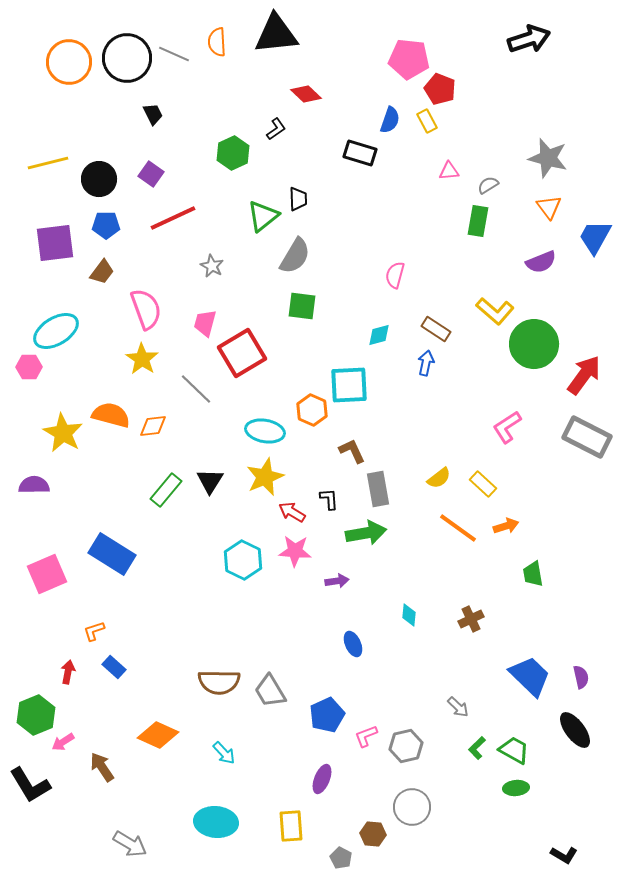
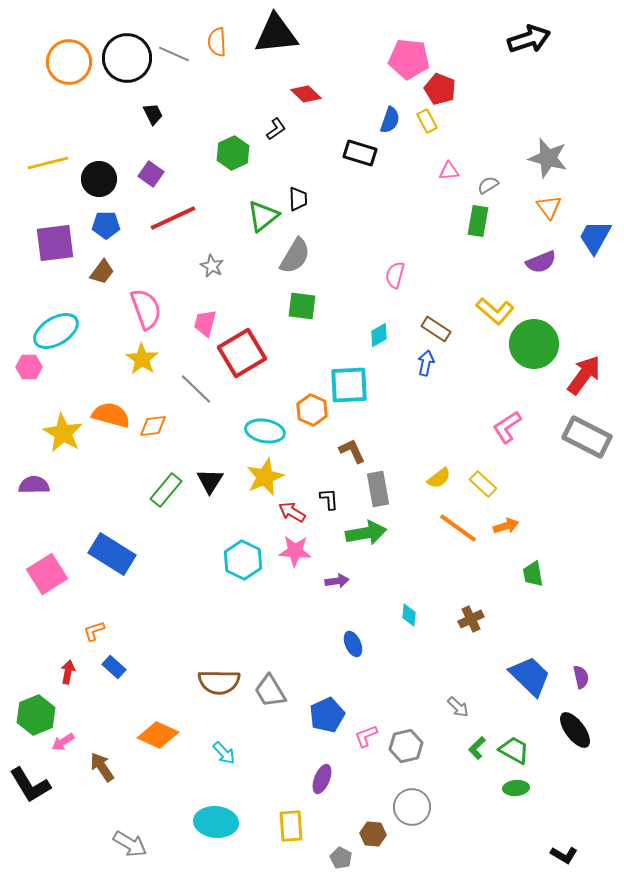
cyan diamond at (379, 335): rotated 15 degrees counterclockwise
pink square at (47, 574): rotated 9 degrees counterclockwise
